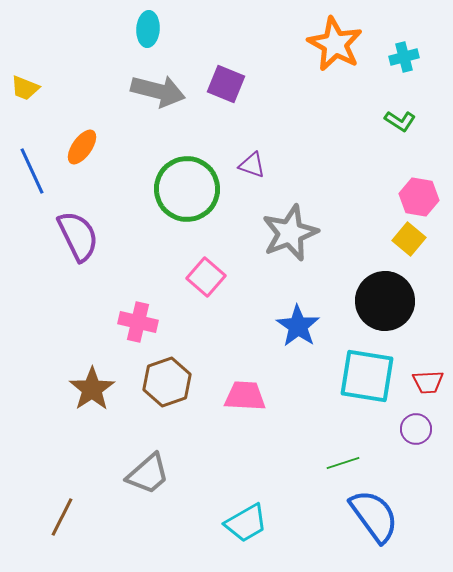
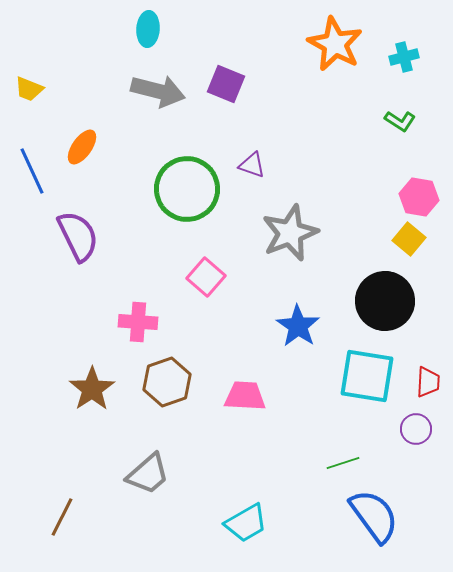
yellow trapezoid: moved 4 px right, 1 px down
pink cross: rotated 9 degrees counterclockwise
red trapezoid: rotated 84 degrees counterclockwise
